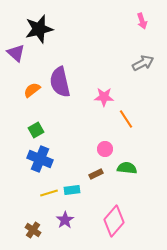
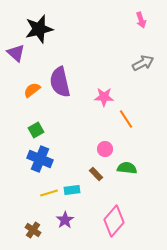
pink arrow: moved 1 px left, 1 px up
brown rectangle: rotated 72 degrees clockwise
